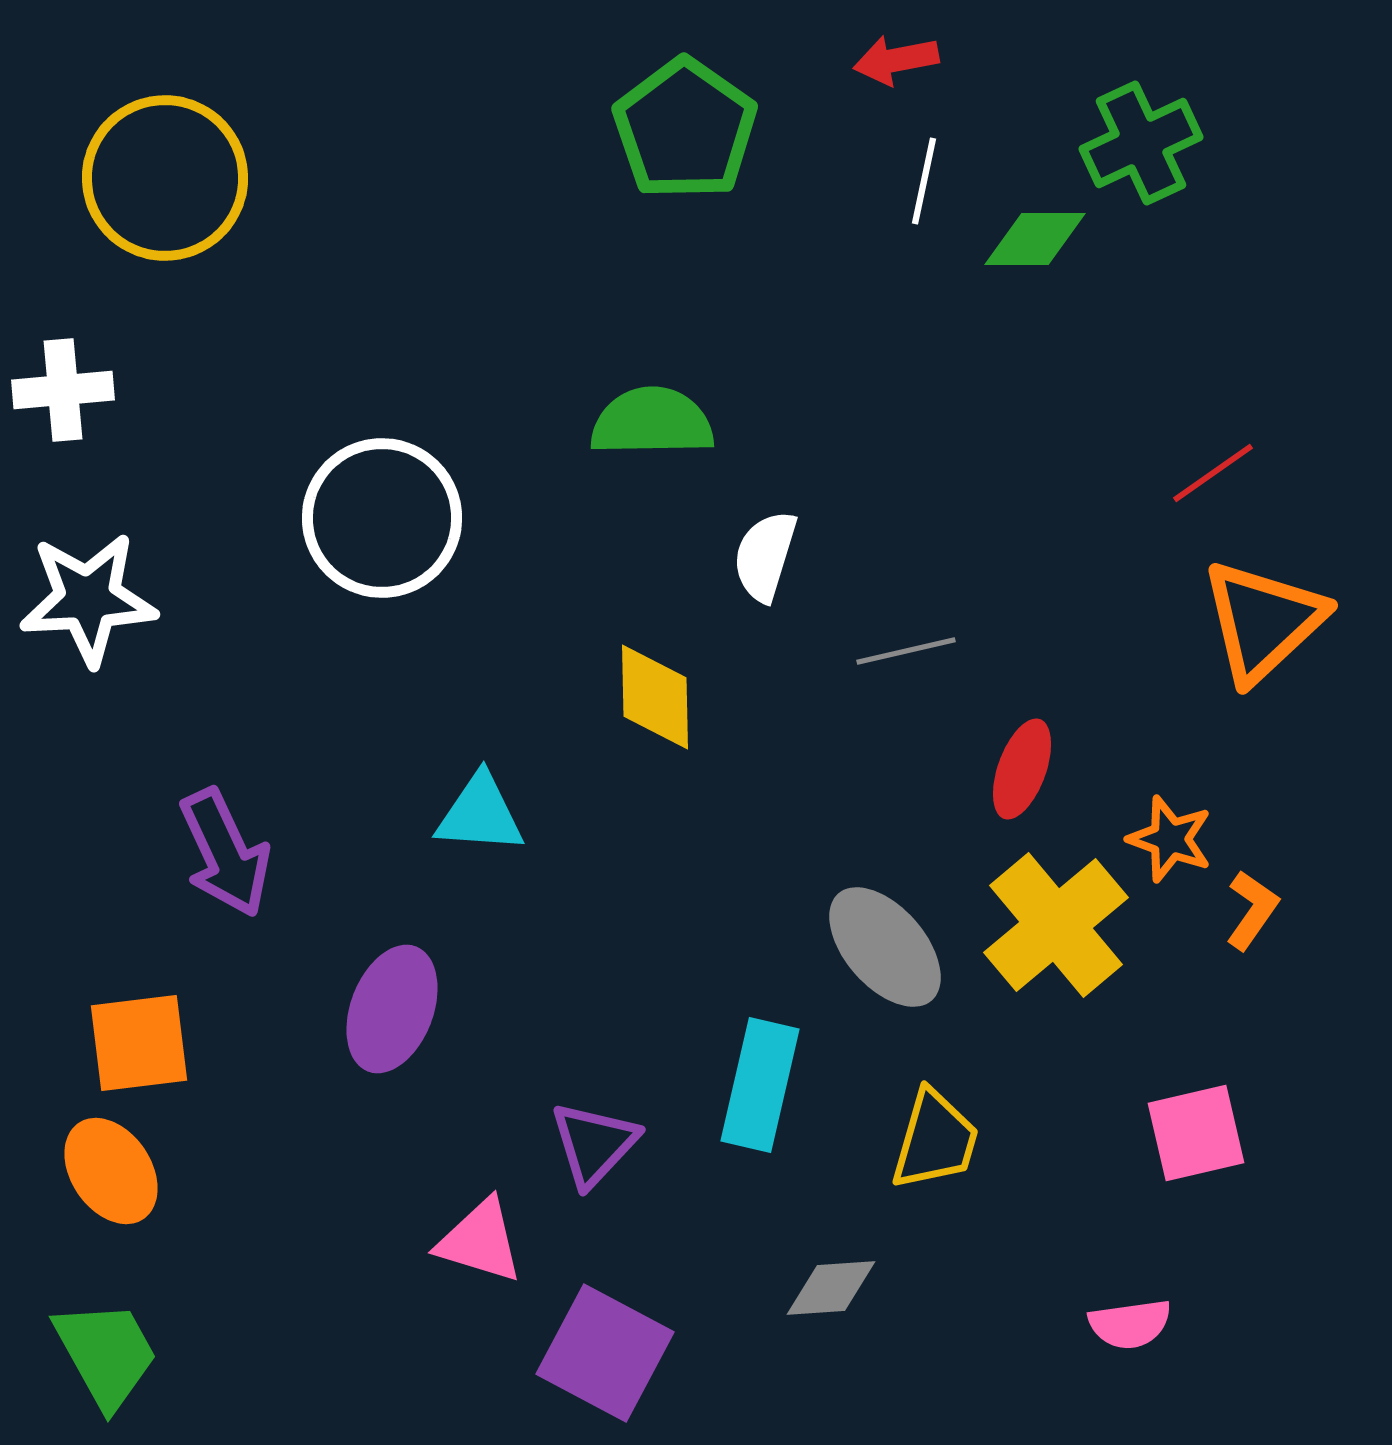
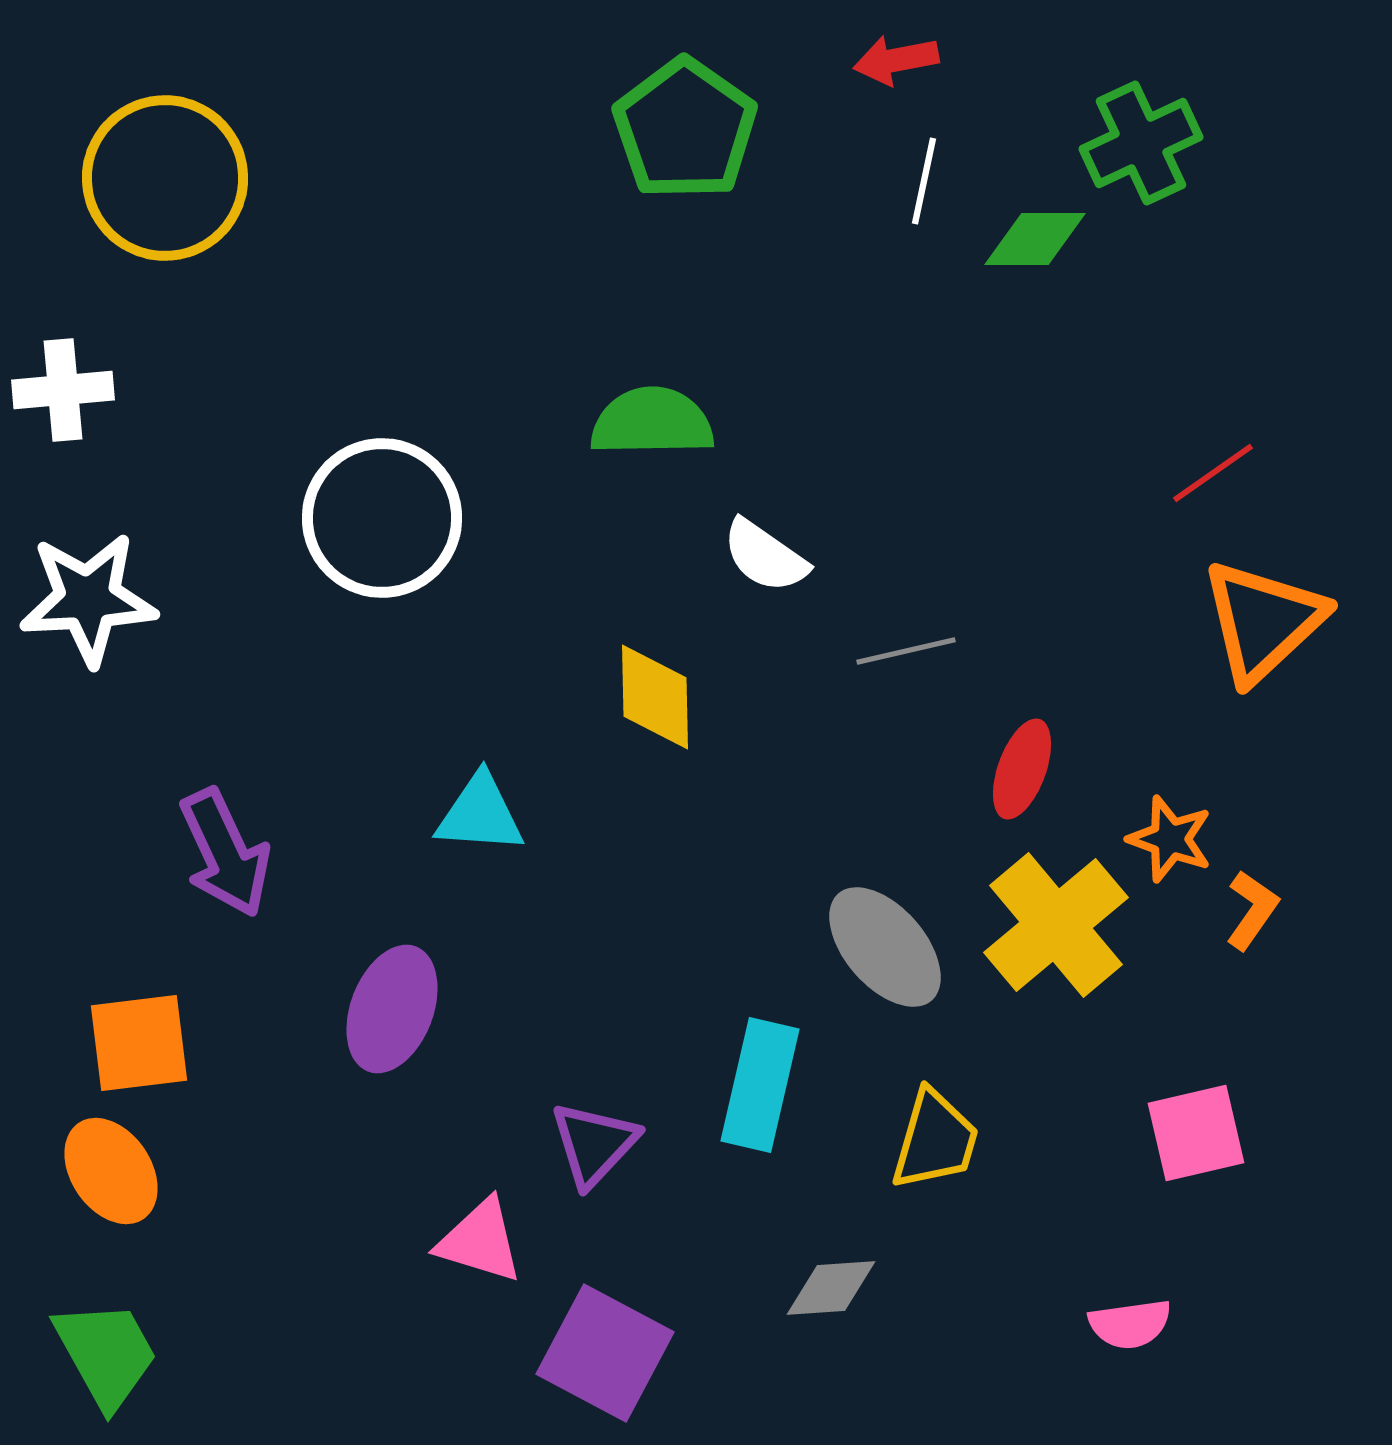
white semicircle: rotated 72 degrees counterclockwise
